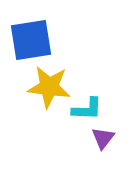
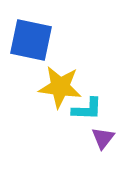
blue square: rotated 21 degrees clockwise
yellow star: moved 11 px right
